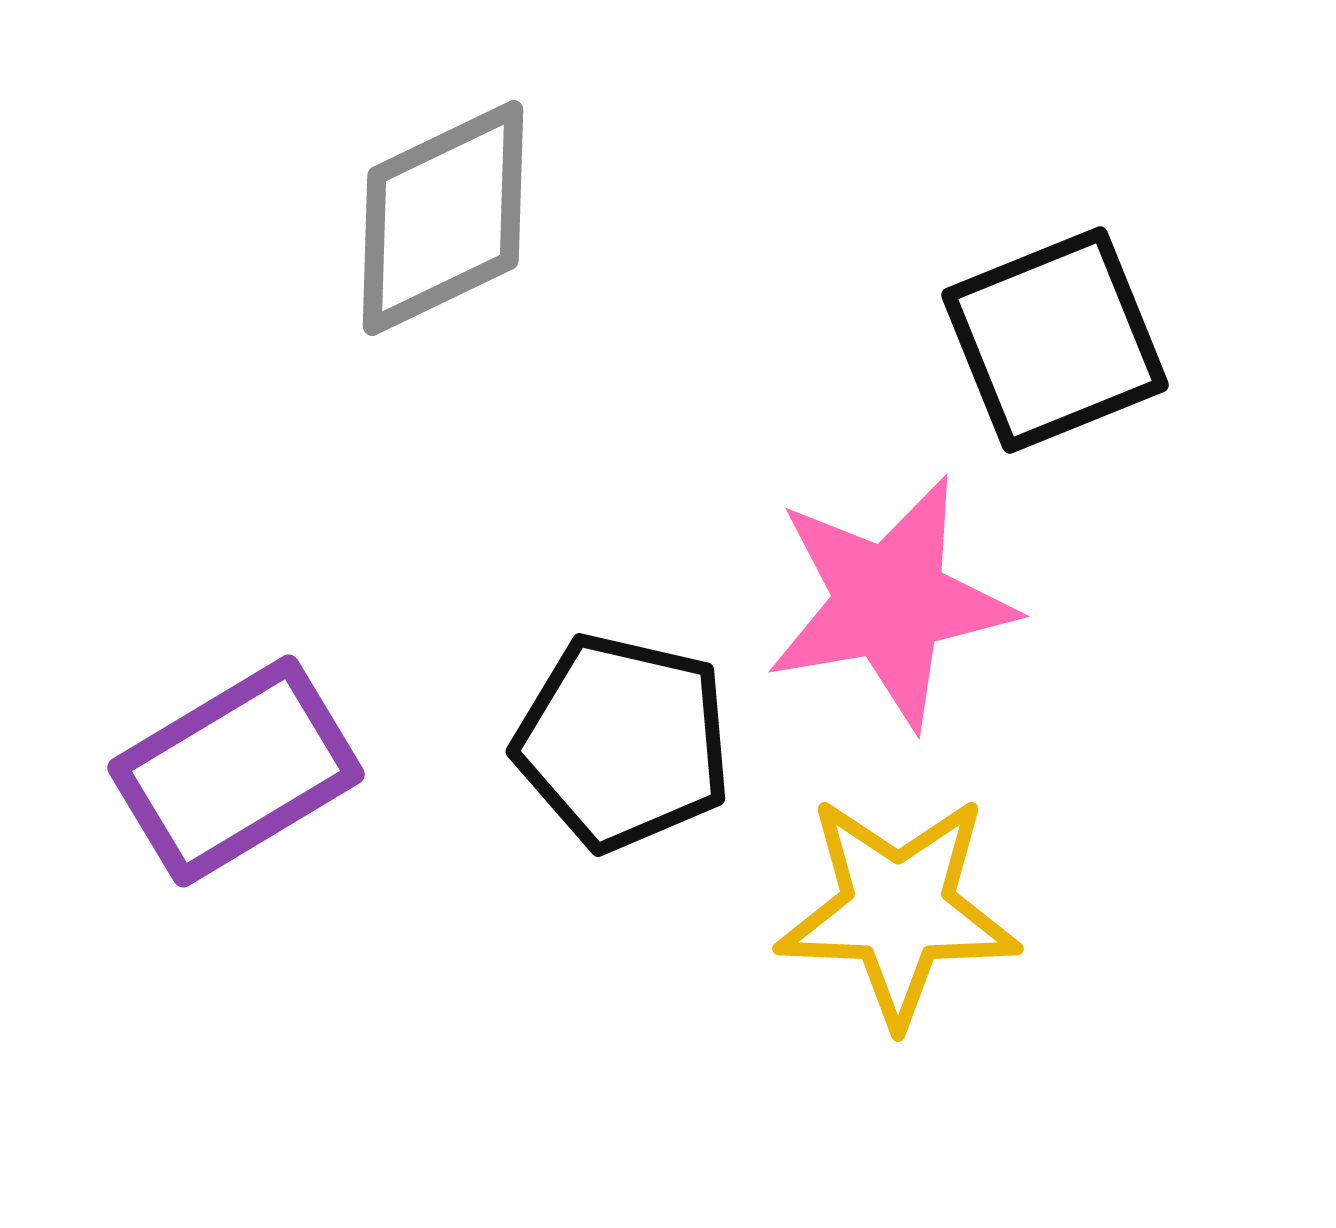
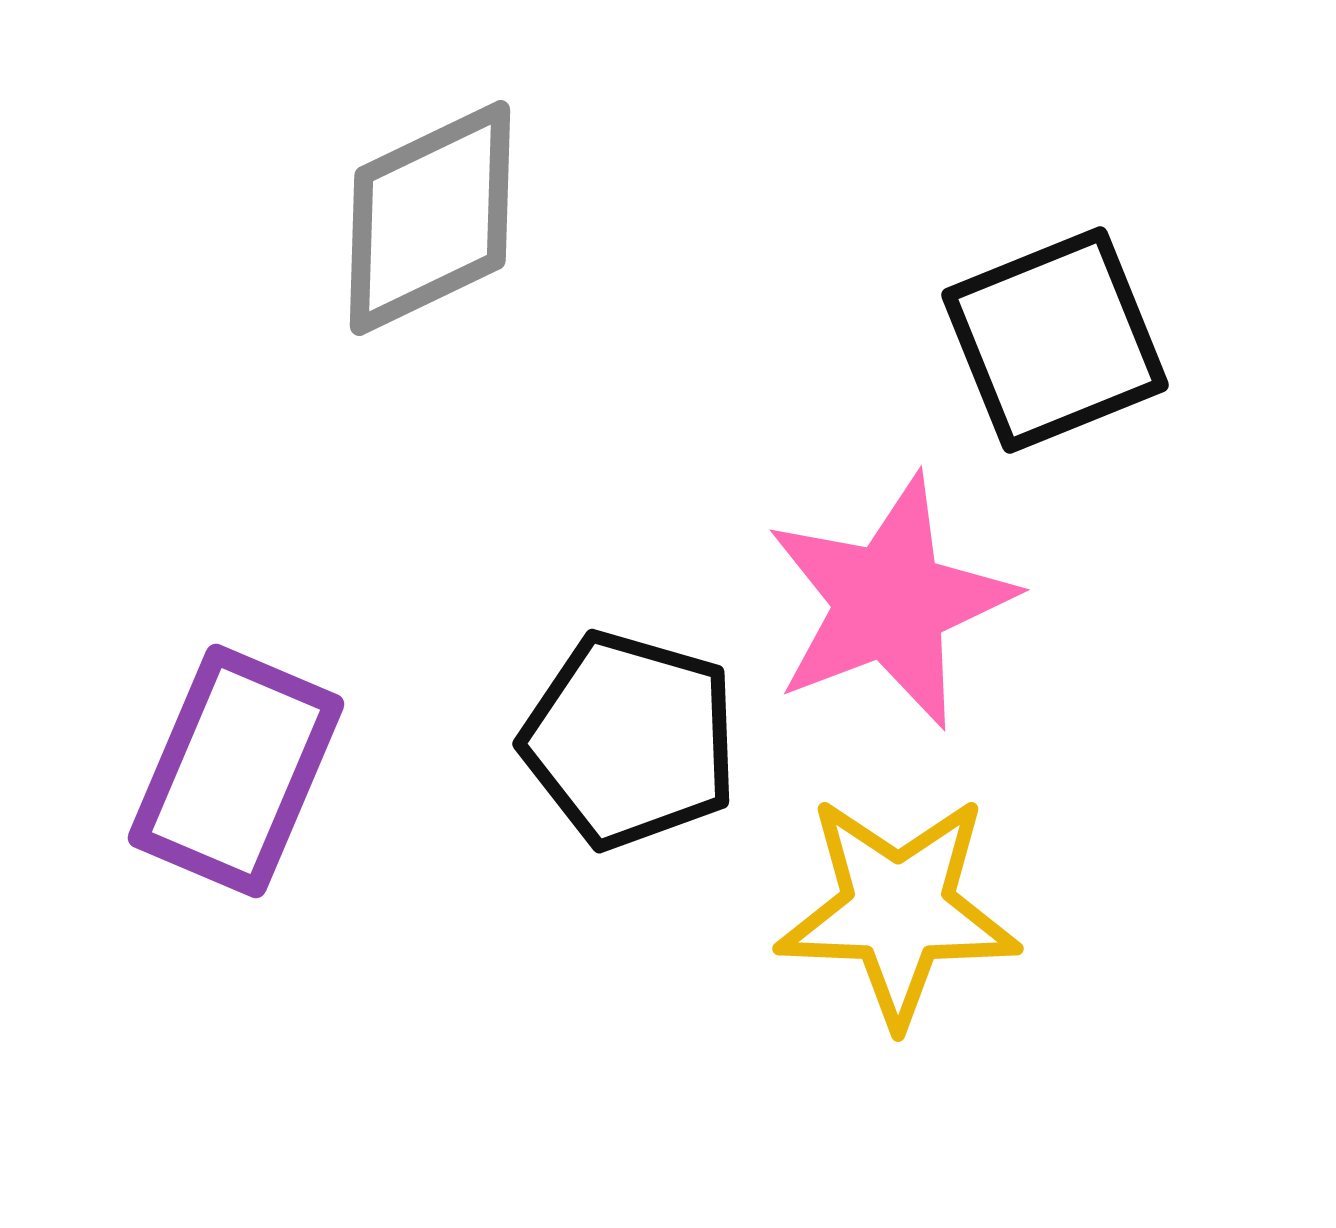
gray diamond: moved 13 px left
pink star: rotated 11 degrees counterclockwise
black pentagon: moved 7 px right, 2 px up; rotated 3 degrees clockwise
purple rectangle: rotated 36 degrees counterclockwise
